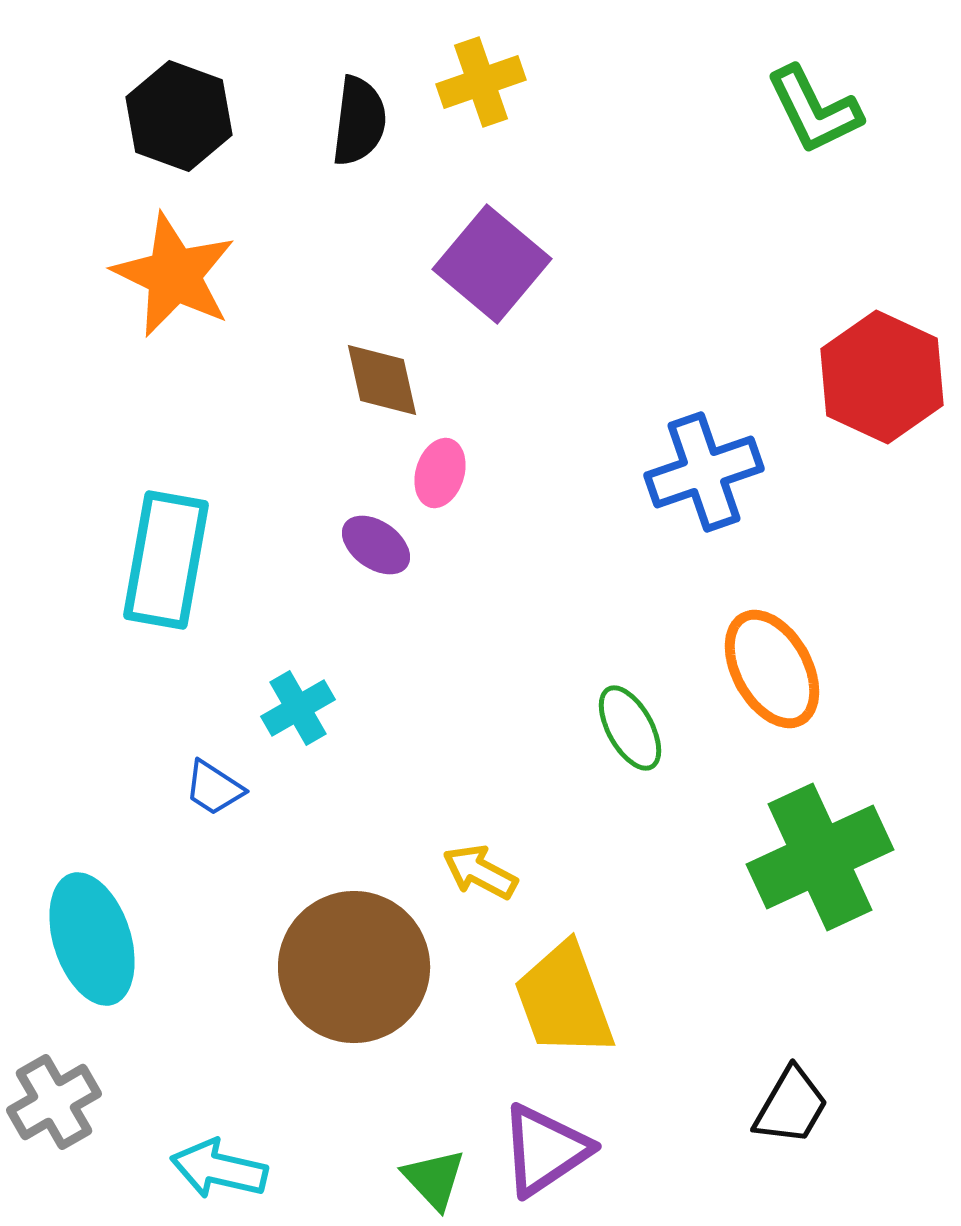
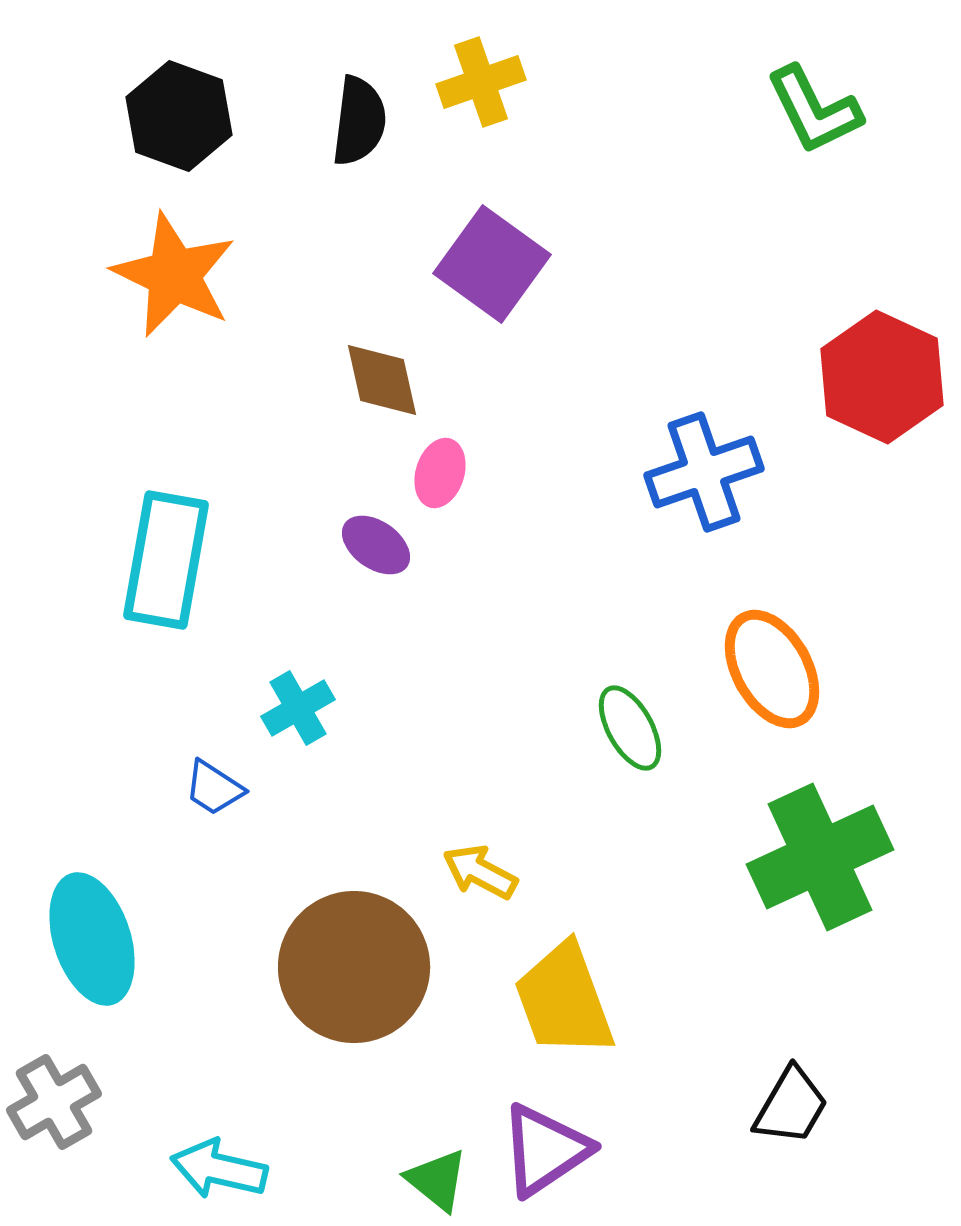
purple square: rotated 4 degrees counterclockwise
green triangle: moved 3 px right, 1 px down; rotated 8 degrees counterclockwise
